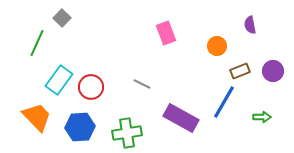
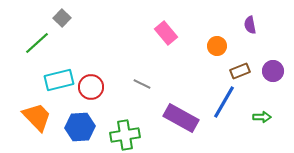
pink rectangle: rotated 20 degrees counterclockwise
green line: rotated 24 degrees clockwise
cyan rectangle: rotated 40 degrees clockwise
green cross: moved 2 px left, 2 px down
